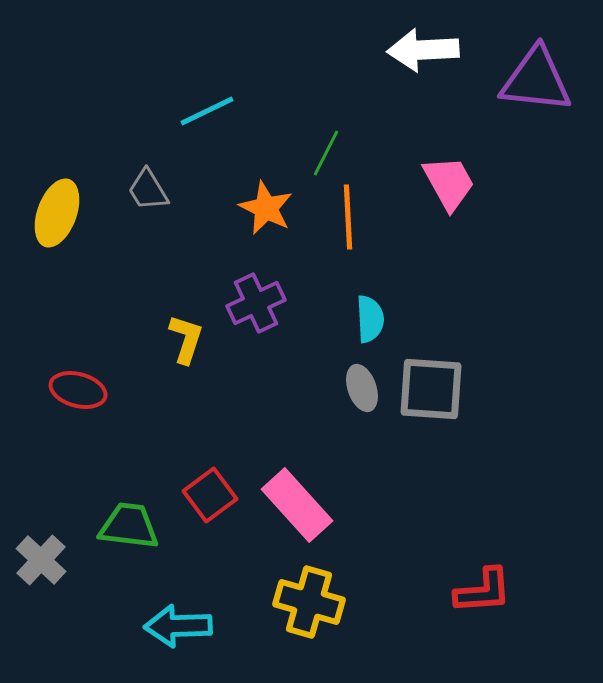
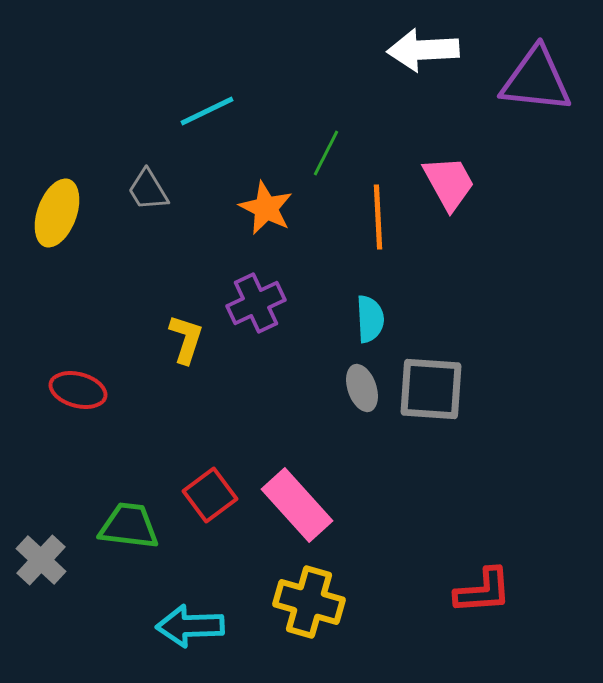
orange line: moved 30 px right
cyan arrow: moved 12 px right
